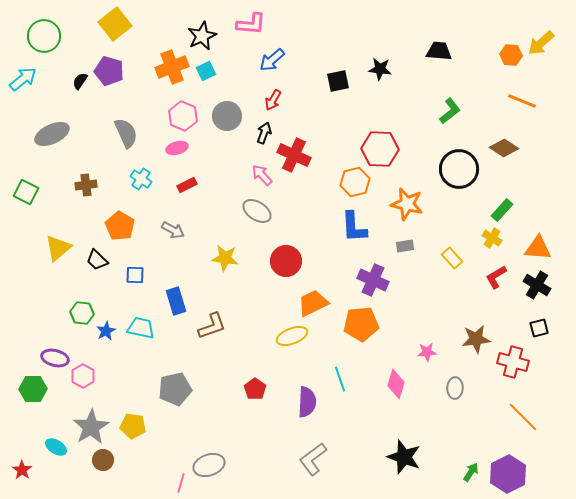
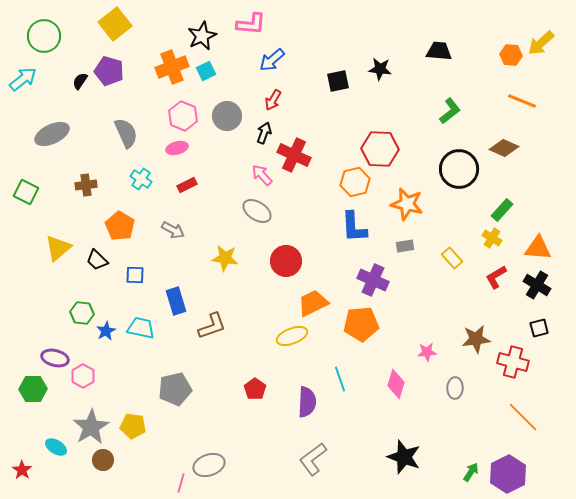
brown diamond at (504, 148): rotated 8 degrees counterclockwise
